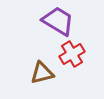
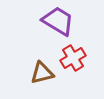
red cross: moved 1 px right, 4 px down
